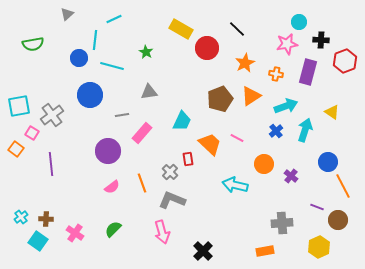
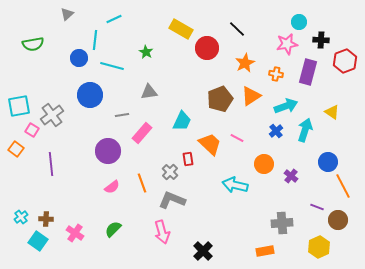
pink square at (32, 133): moved 3 px up
